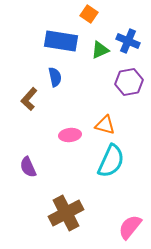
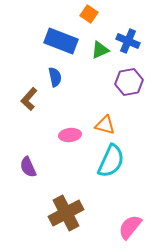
blue rectangle: rotated 12 degrees clockwise
